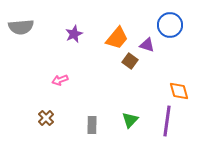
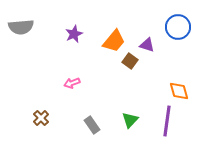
blue circle: moved 8 px right, 2 px down
orange trapezoid: moved 3 px left, 3 px down
pink arrow: moved 12 px right, 3 px down
brown cross: moved 5 px left
gray rectangle: rotated 36 degrees counterclockwise
